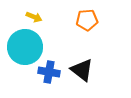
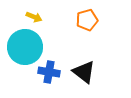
orange pentagon: rotated 10 degrees counterclockwise
black triangle: moved 2 px right, 2 px down
